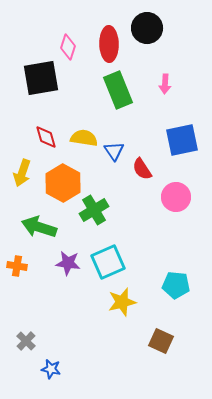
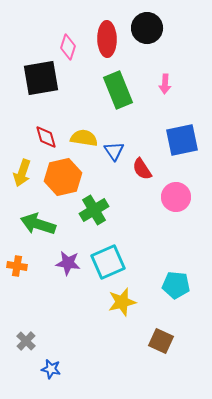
red ellipse: moved 2 px left, 5 px up
orange hexagon: moved 6 px up; rotated 18 degrees clockwise
green arrow: moved 1 px left, 3 px up
